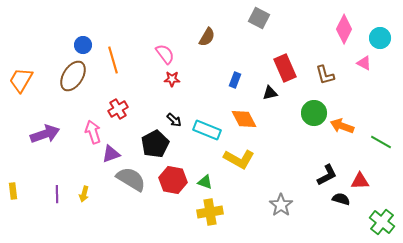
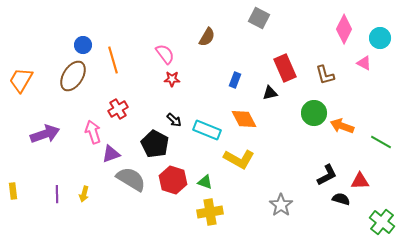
black pentagon: rotated 16 degrees counterclockwise
red hexagon: rotated 8 degrees clockwise
